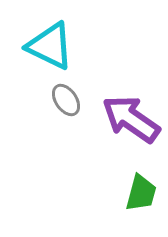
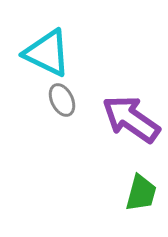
cyan triangle: moved 3 px left, 7 px down
gray ellipse: moved 4 px left; rotated 8 degrees clockwise
